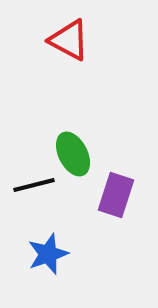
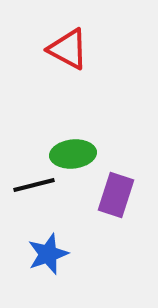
red triangle: moved 1 px left, 9 px down
green ellipse: rotated 69 degrees counterclockwise
